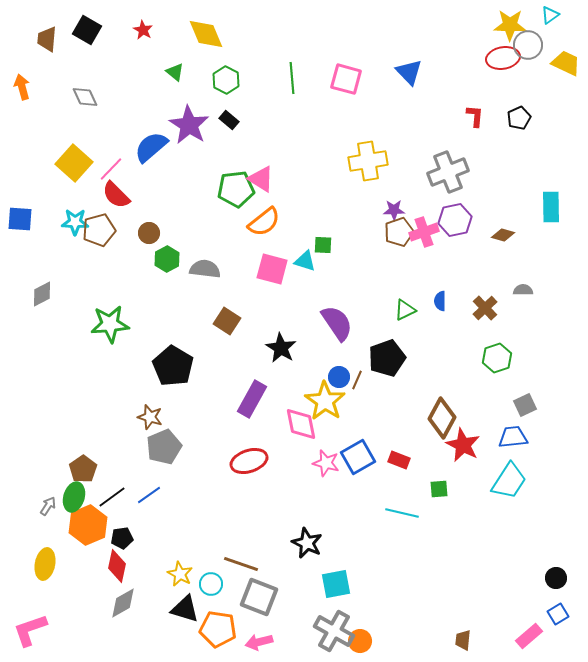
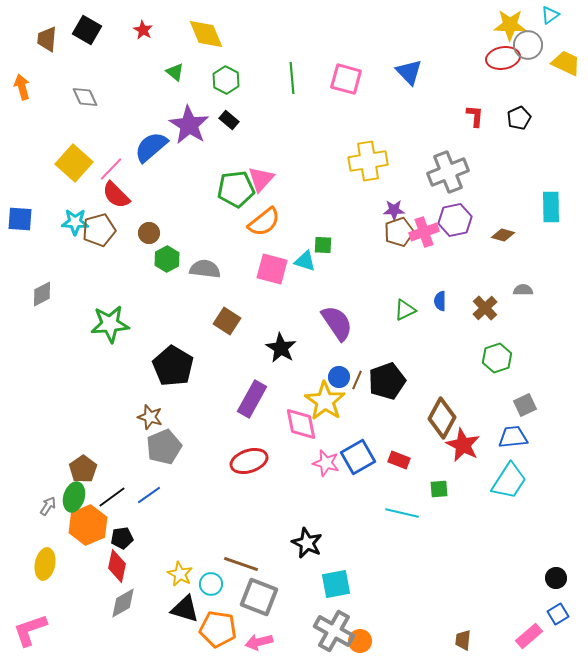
pink triangle at (261, 179): rotated 40 degrees clockwise
black pentagon at (387, 358): moved 23 px down
